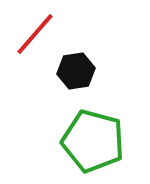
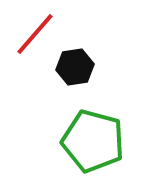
black hexagon: moved 1 px left, 4 px up
